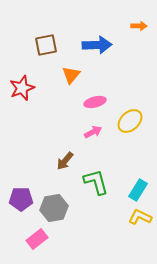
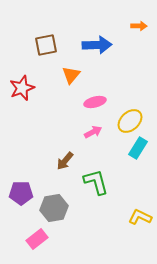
cyan rectangle: moved 42 px up
purple pentagon: moved 6 px up
